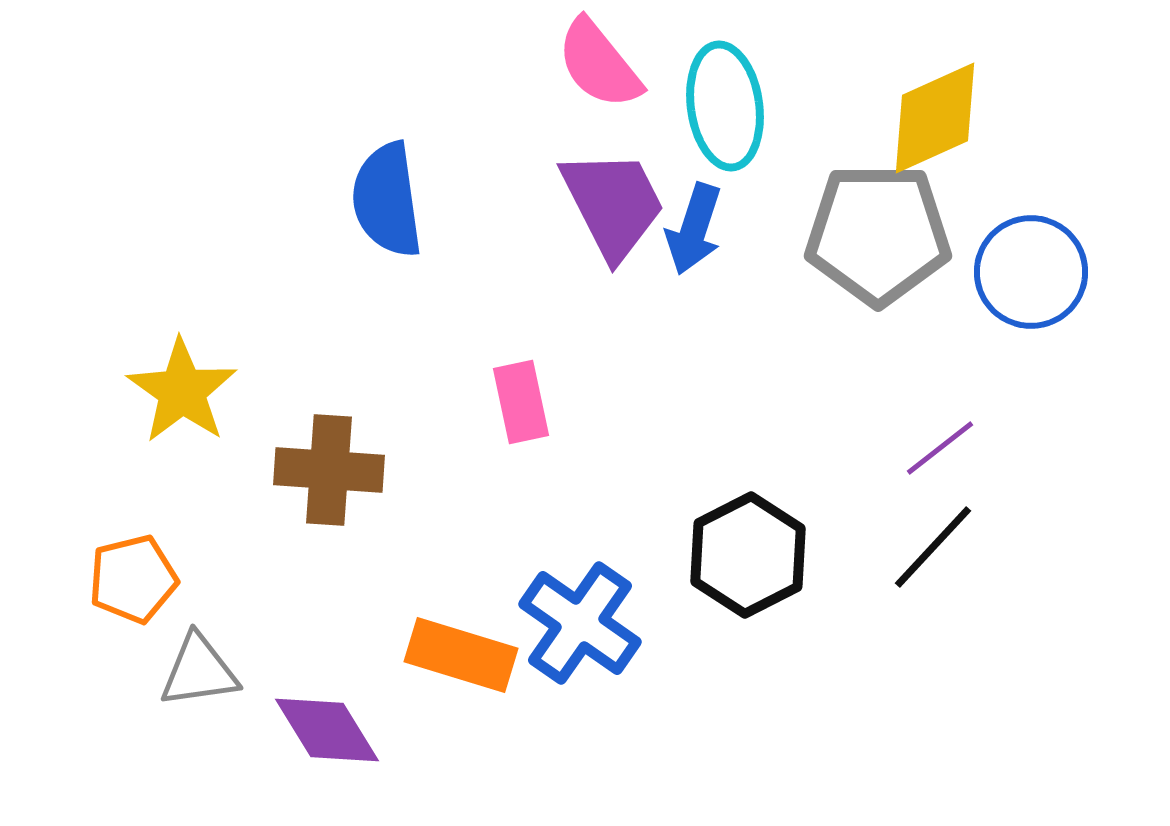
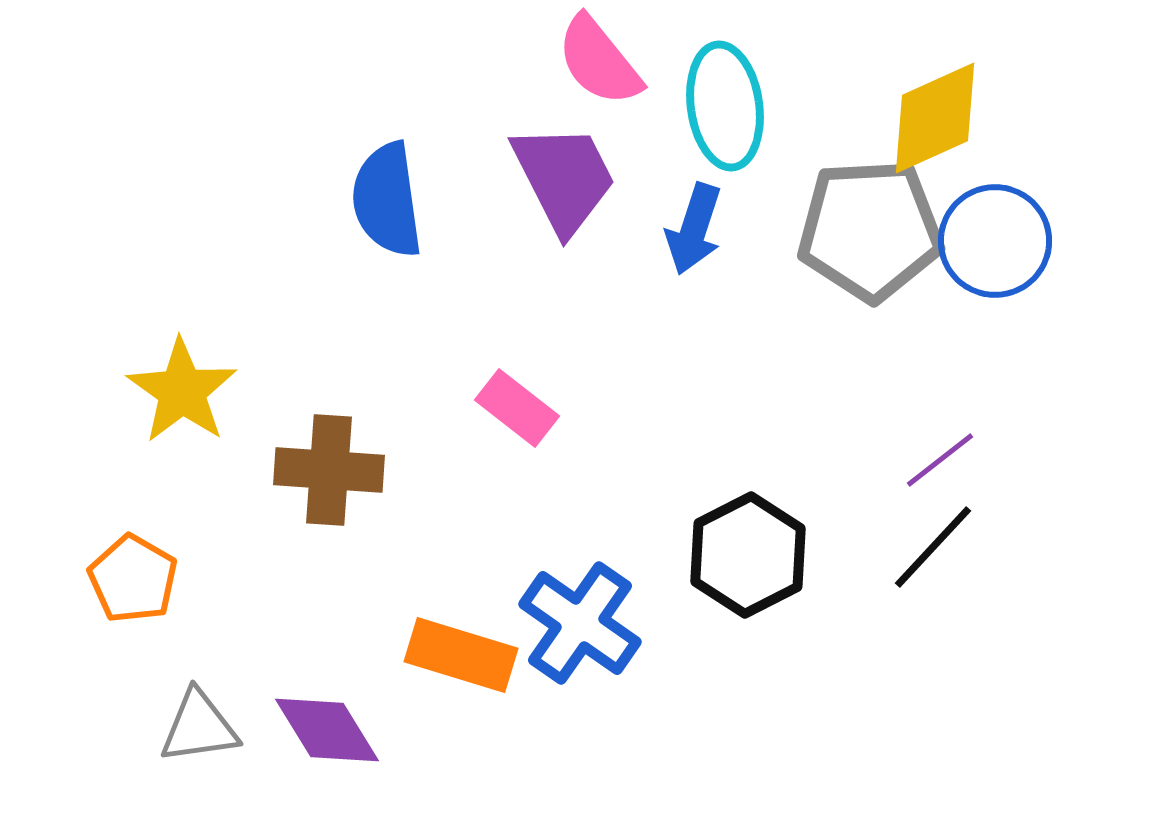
pink semicircle: moved 3 px up
purple trapezoid: moved 49 px left, 26 px up
gray pentagon: moved 8 px left, 4 px up; rotated 3 degrees counterclockwise
blue circle: moved 36 px left, 31 px up
pink rectangle: moved 4 px left, 6 px down; rotated 40 degrees counterclockwise
purple line: moved 12 px down
orange pentagon: rotated 28 degrees counterclockwise
gray triangle: moved 56 px down
